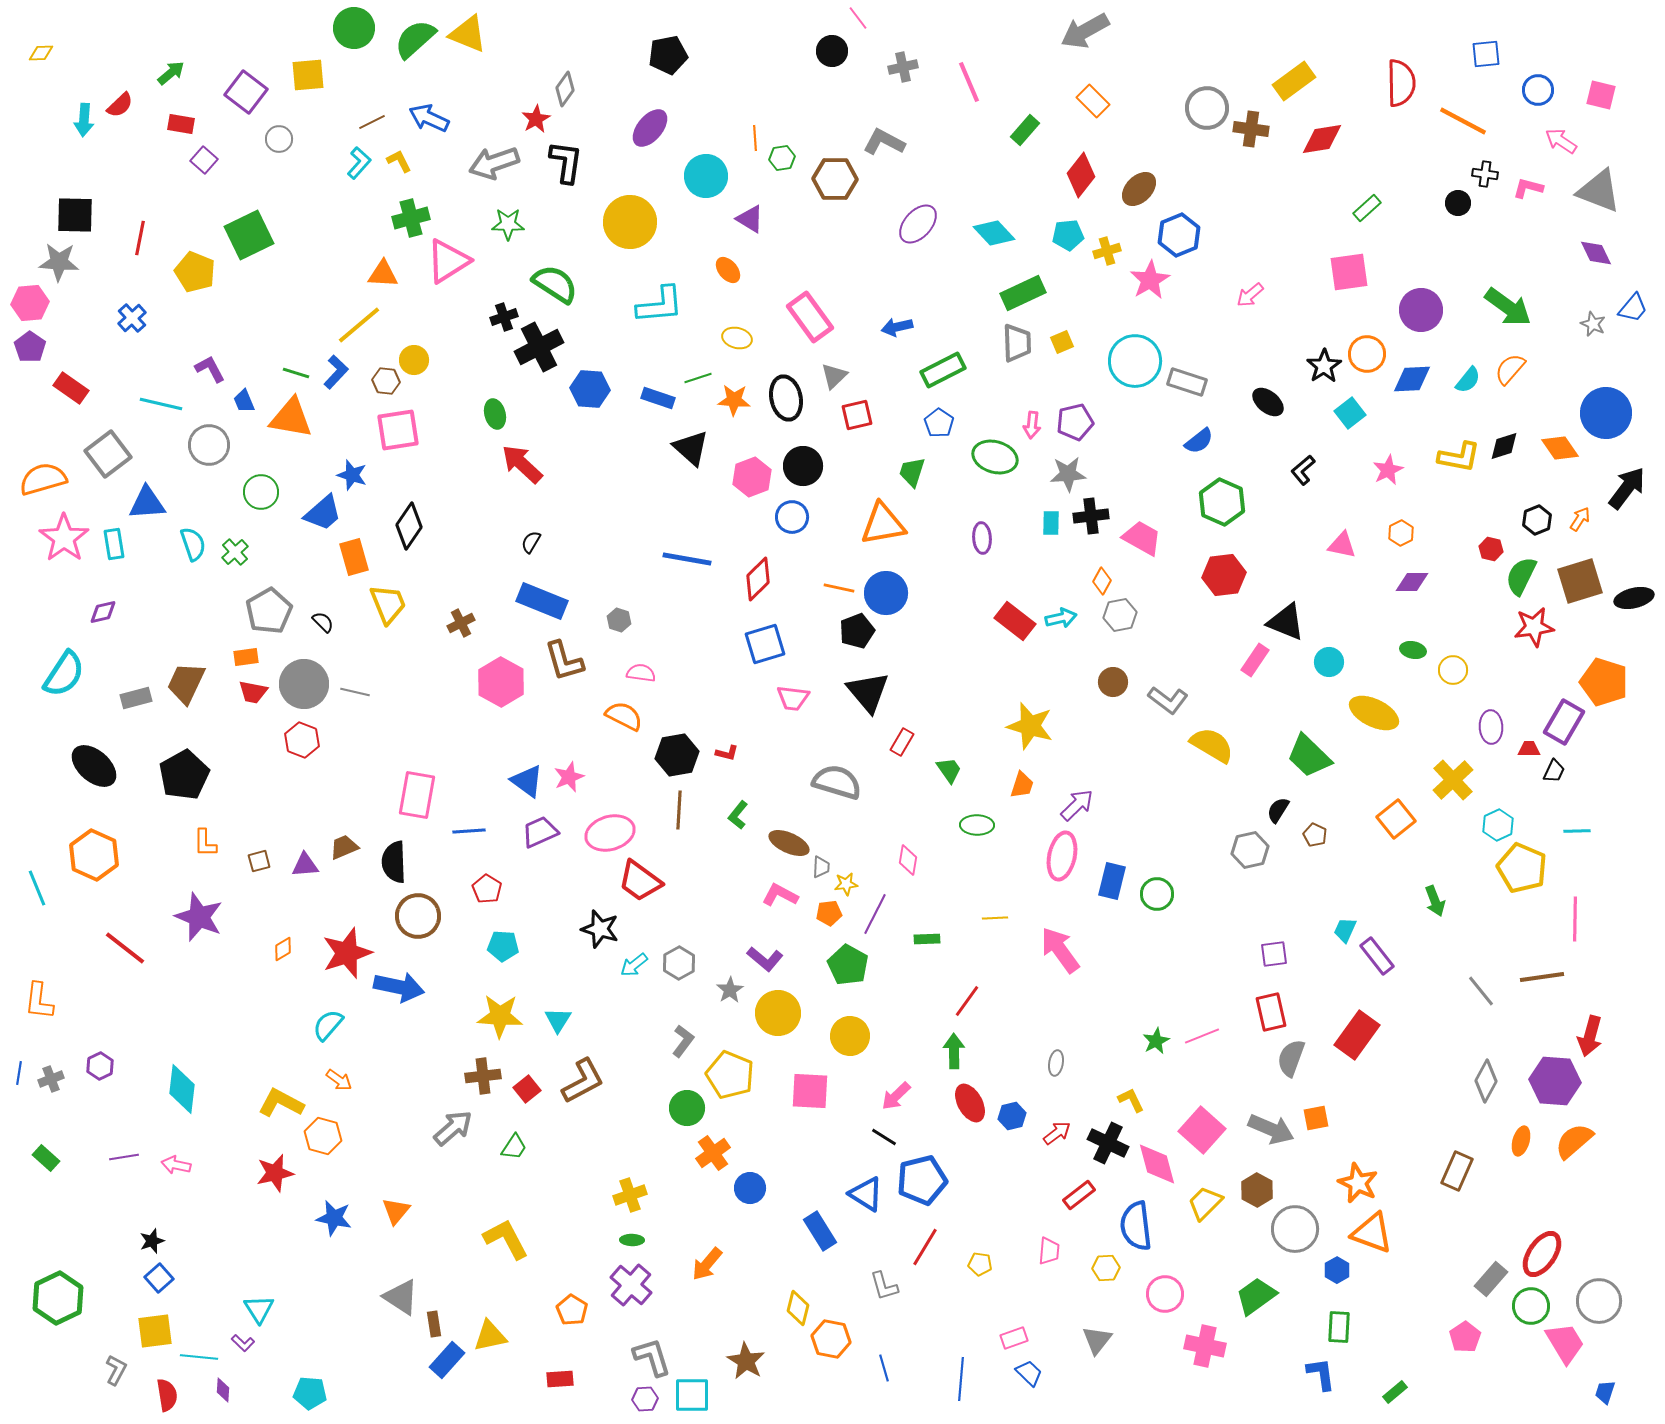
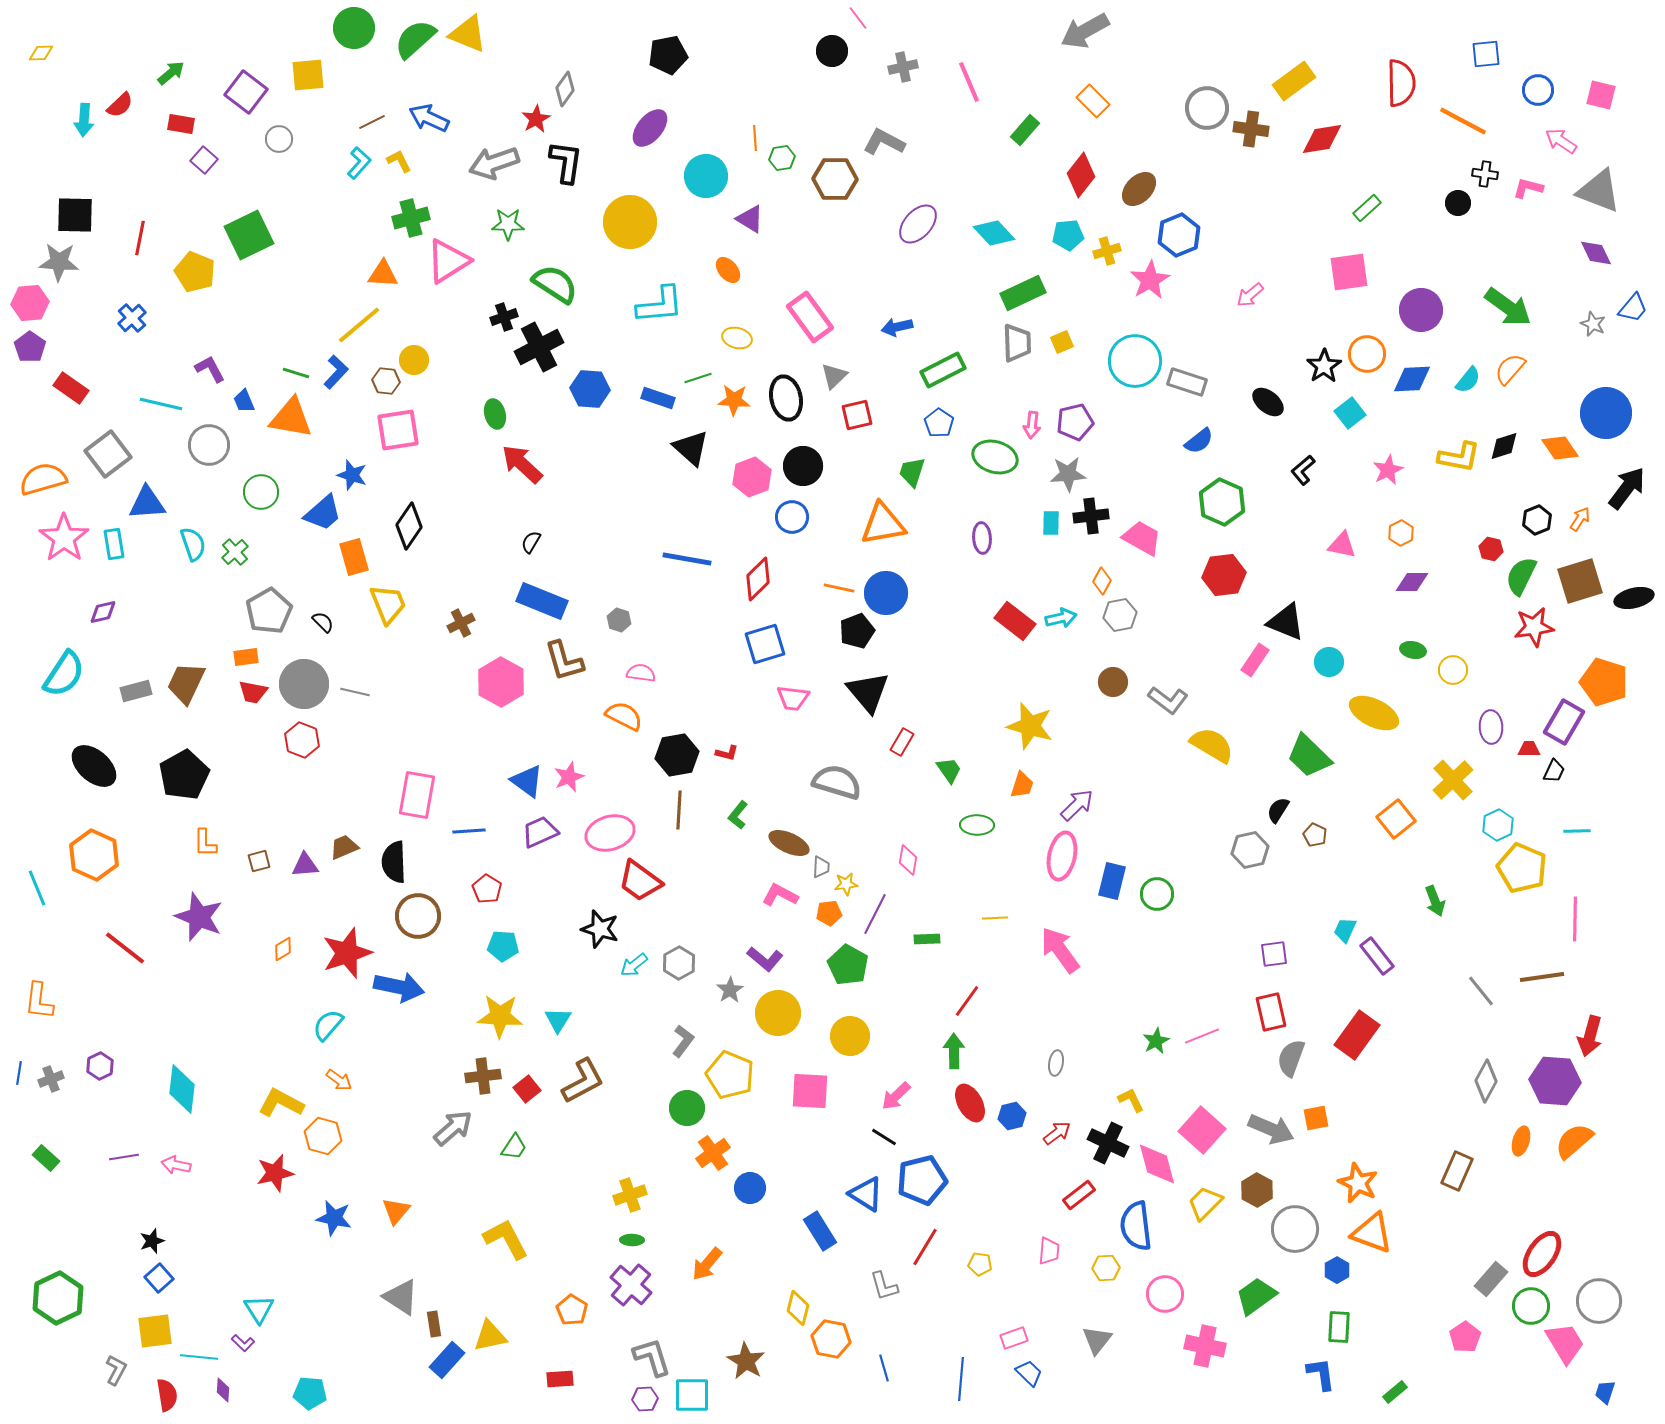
gray rectangle at (136, 698): moved 7 px up
